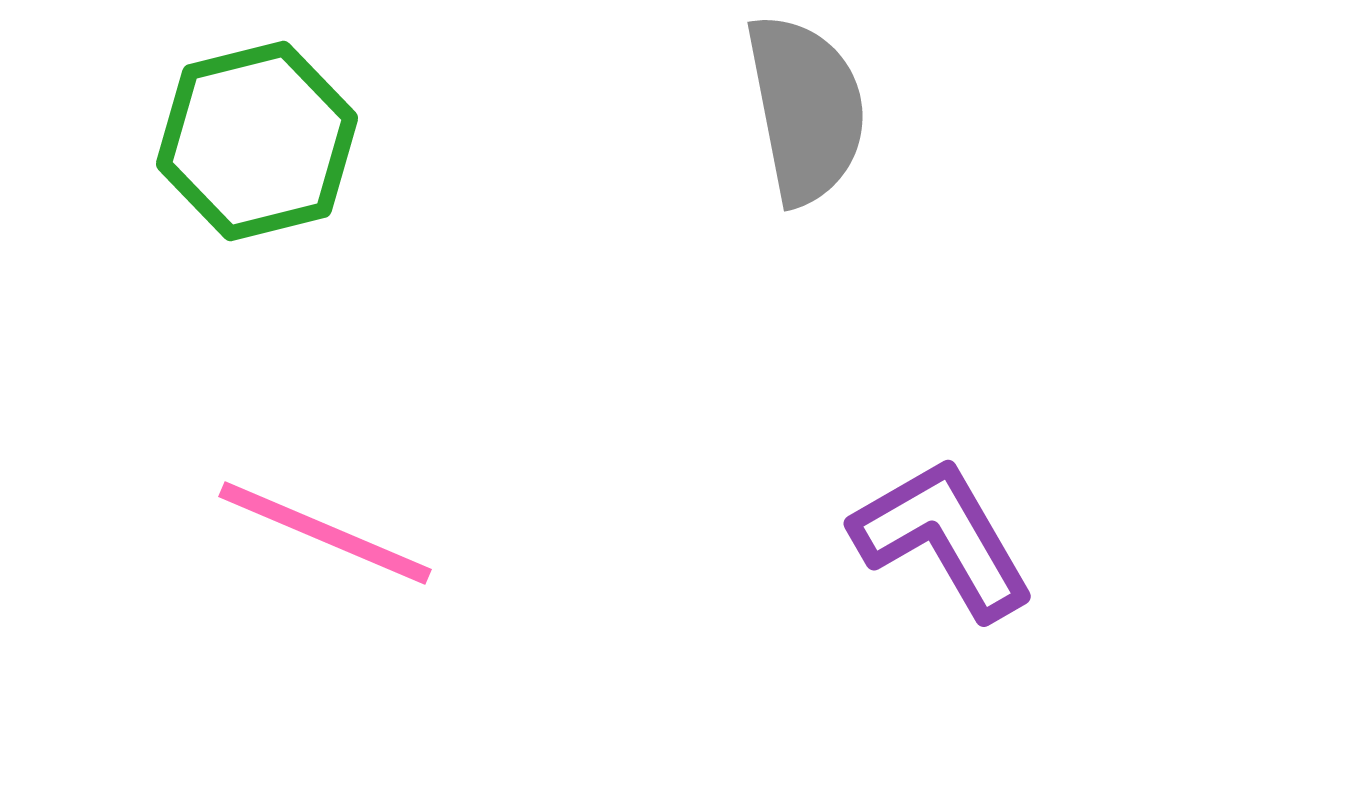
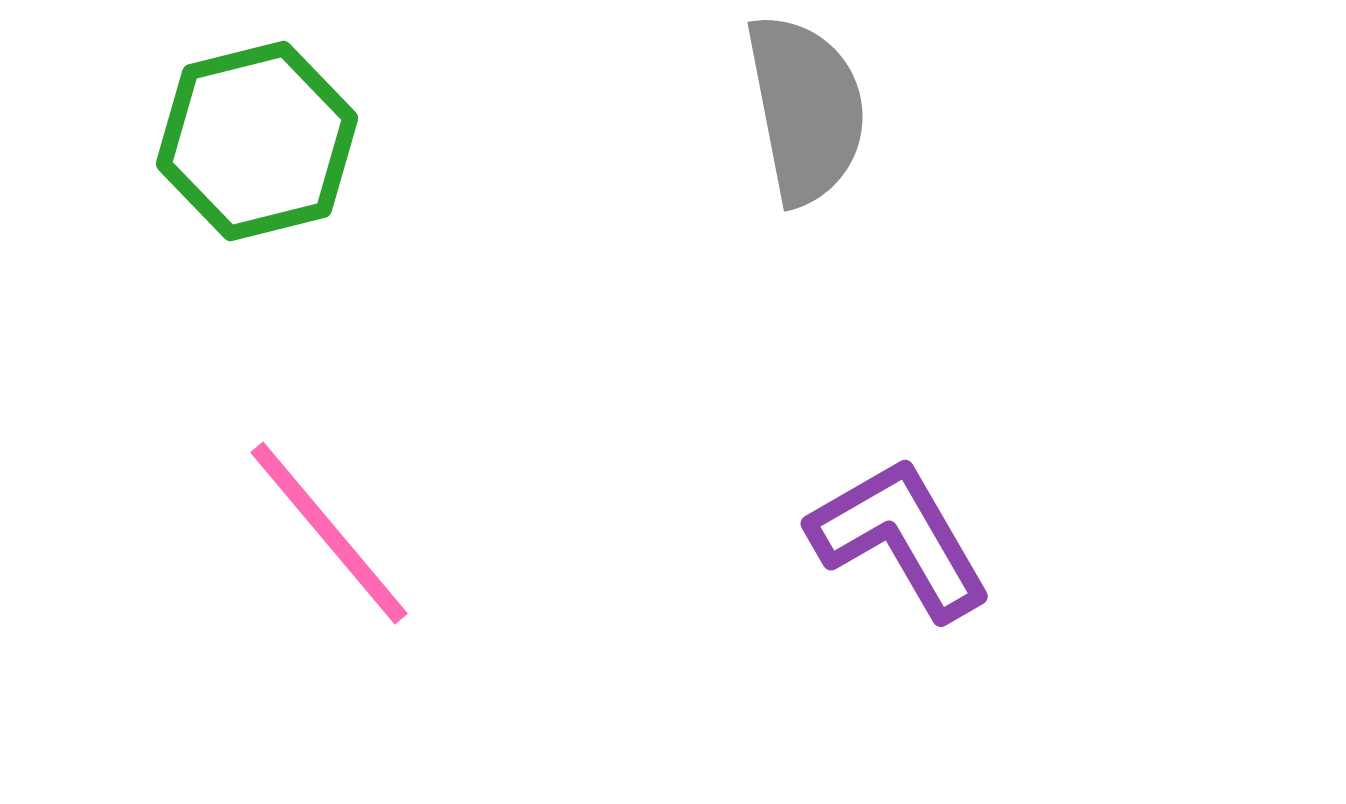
pink line: moved 4 px right; rotated 27 degrees clockwise
purple L-shape: moved 43 px left
